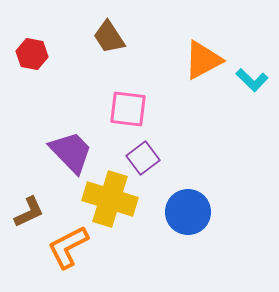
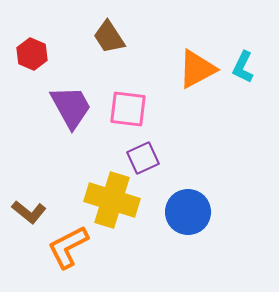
red hexagon: rotated 12 degrees clockwise
orange triangle: moved 6 px left, 9 px down
cyan L-shape: moved 9 px left, 13 px up; rotated 72 degrees clockwise
purple trapezoid: moved 45 px up; rotated 15 degrees clockwise
purple square: rotated 12 degrees clockwise
yellow cross: moved 2 px right, 1 px down
brown L-shape: rotated 64 degrees clockwise
